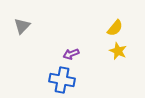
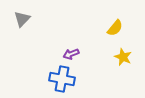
gray triangle: moved 7 px up
yellow star: moved 5 px right, 6 px down
blue cross: moved 1 px up
